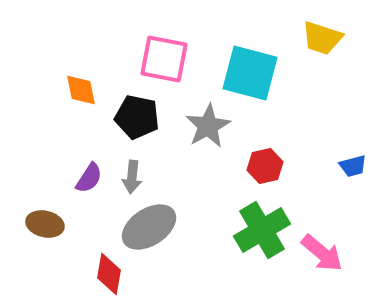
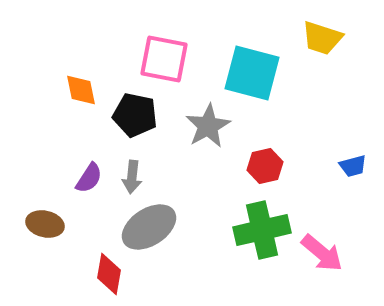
cyan square: moved 2 px right
black pentagon: moved 2 px left, 2 px up
green cross: rotated 18 degrees clockwise
